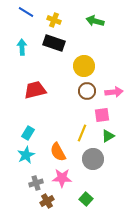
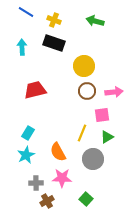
green triangle: moved 1 px left, 1 px down
gray cross: rotated 16 degrees clockwise
